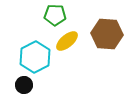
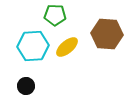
yellow ellipse: moved 6 px down
cyan hexagon: moved 2 px left, 11 px up; rotated 24 degrees clockwise
black circle: moved 2 px right, 1 px down
